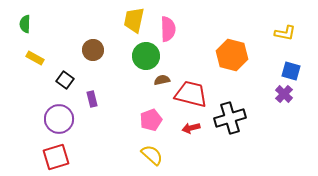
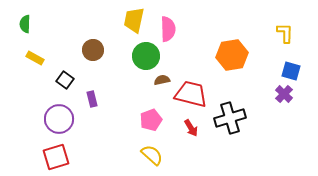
yellow L-shape: rotated 100 degrees counterclockwise
orange hexagon: rotated 24 degrees counterclockwise
red arrow: rotated 108 degrees counterclockwise
